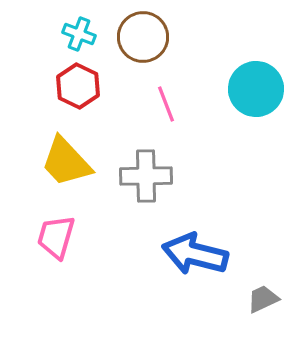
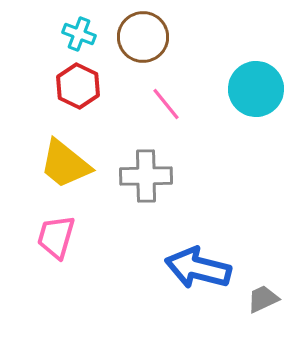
pink line: rotated 18 degrees counterclockwise
yellow trapezoid: moved 1 px left, 2 px down; rotated 8 degrees counterclockwise
blue arrow: moved 3 px right, 14 px down
